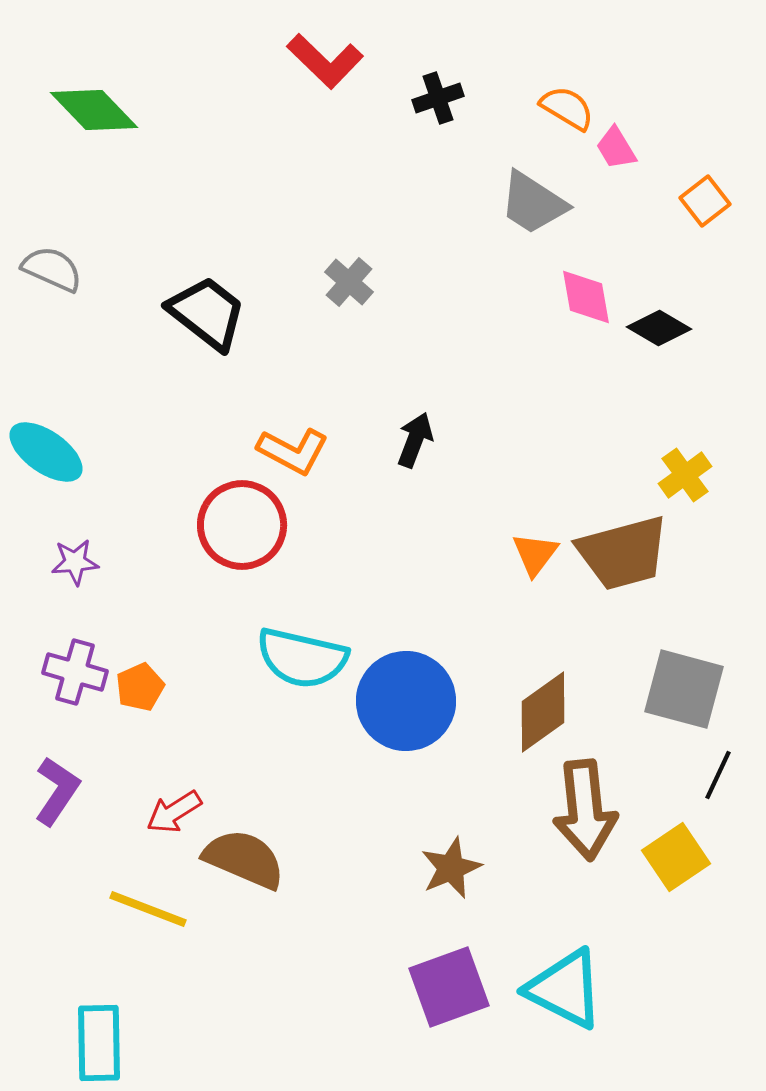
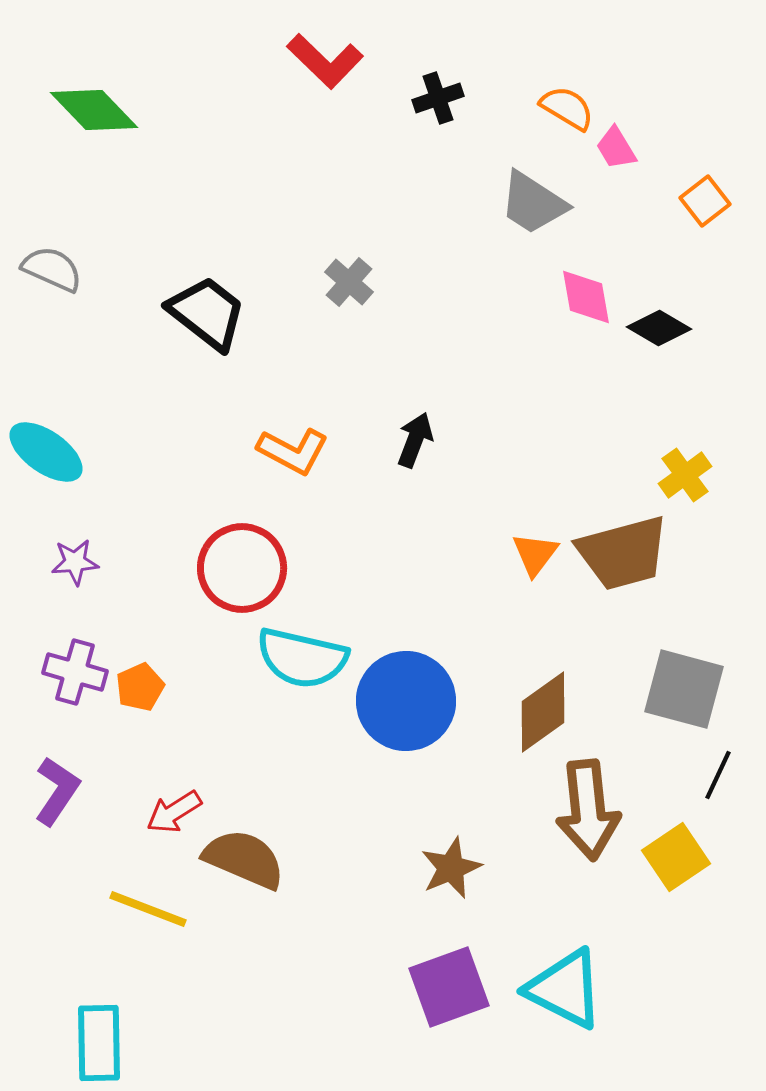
red circle: moved 43 px down
brown arrow: moved 3 px right
